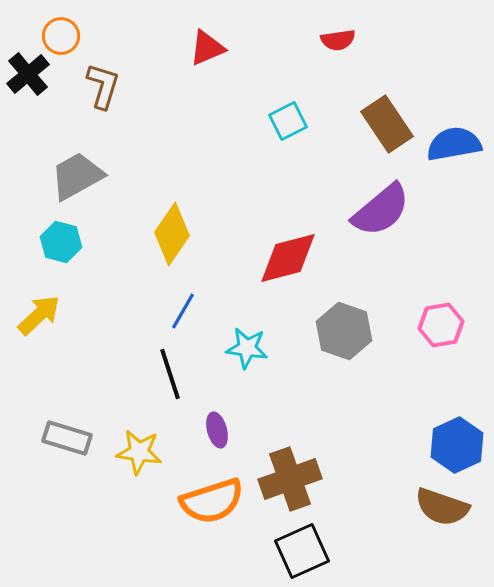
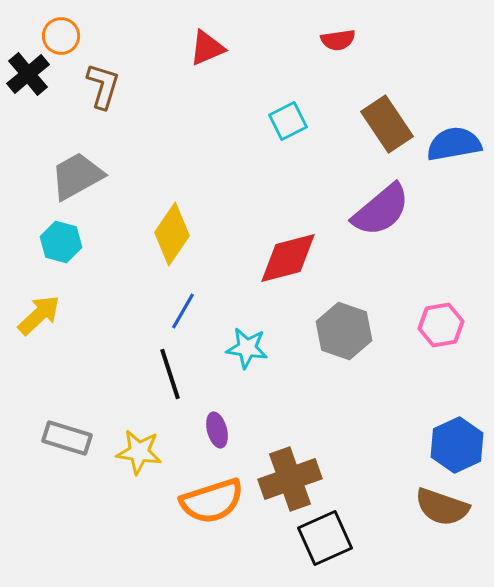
black square: moved 23 px right, 13 px up
